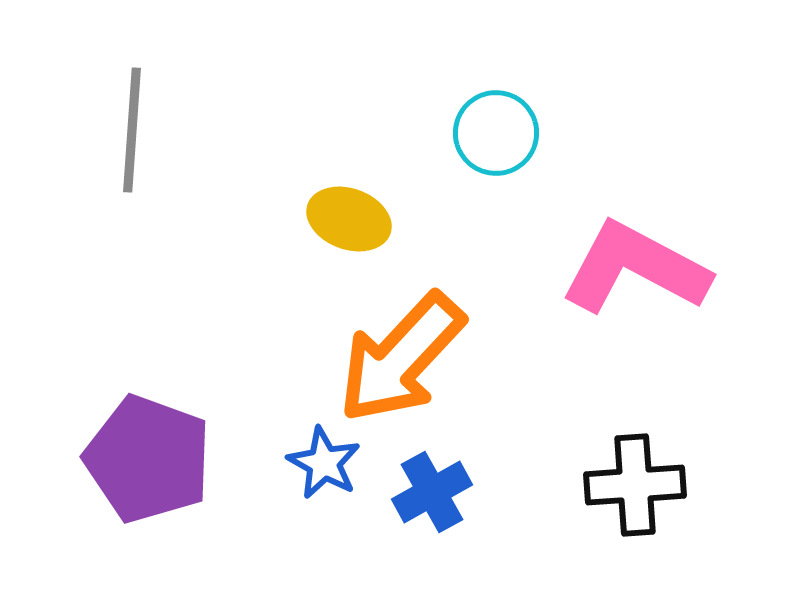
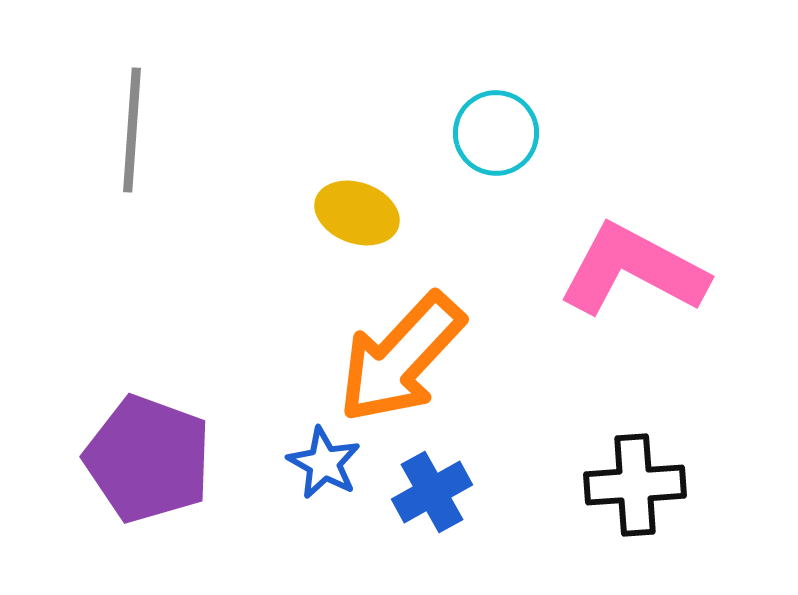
yellow ellipse: moved 8 px right, 6 px up
pink L-shape: moved 2 px left, 2 px down
